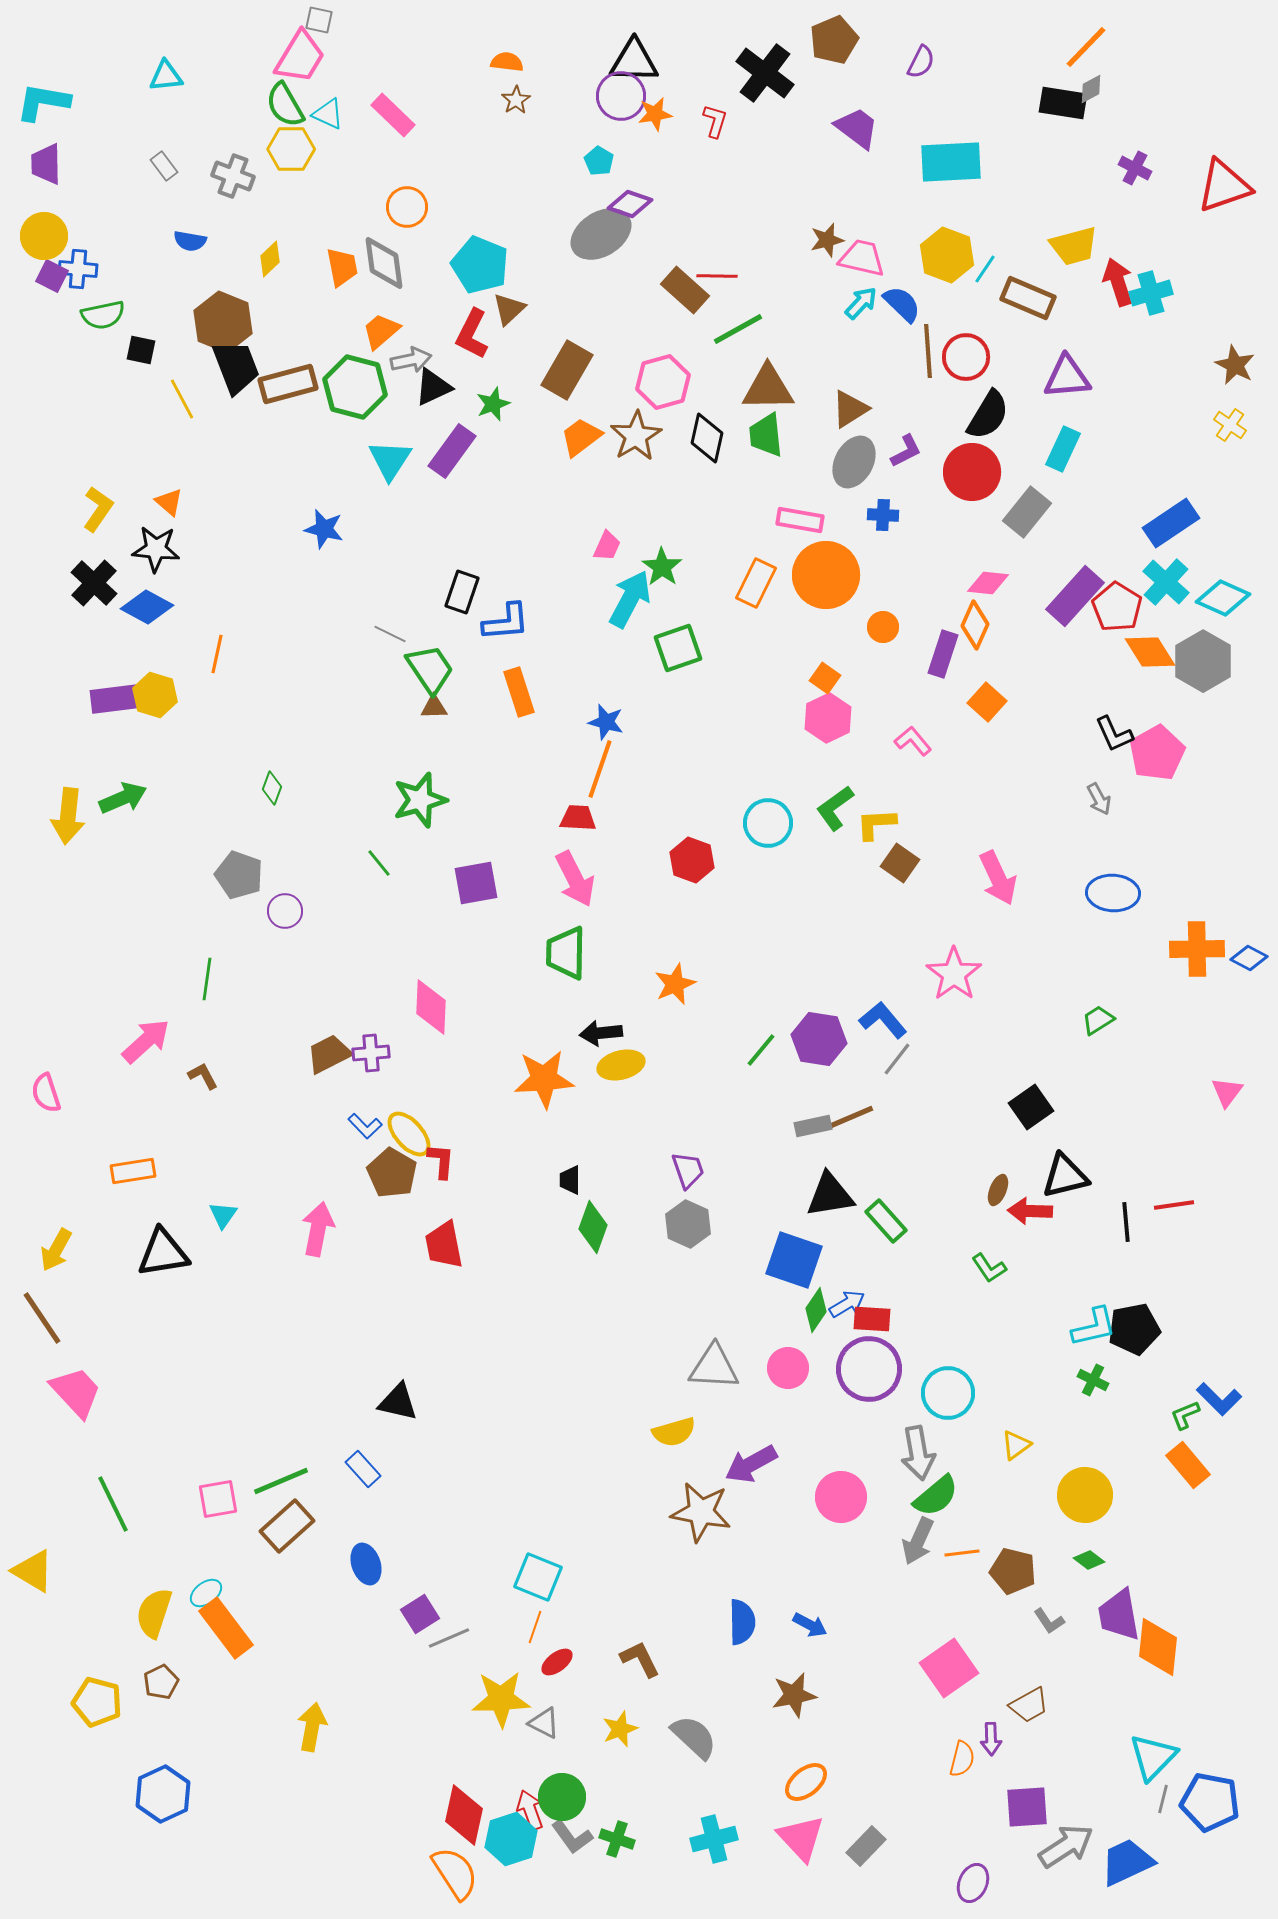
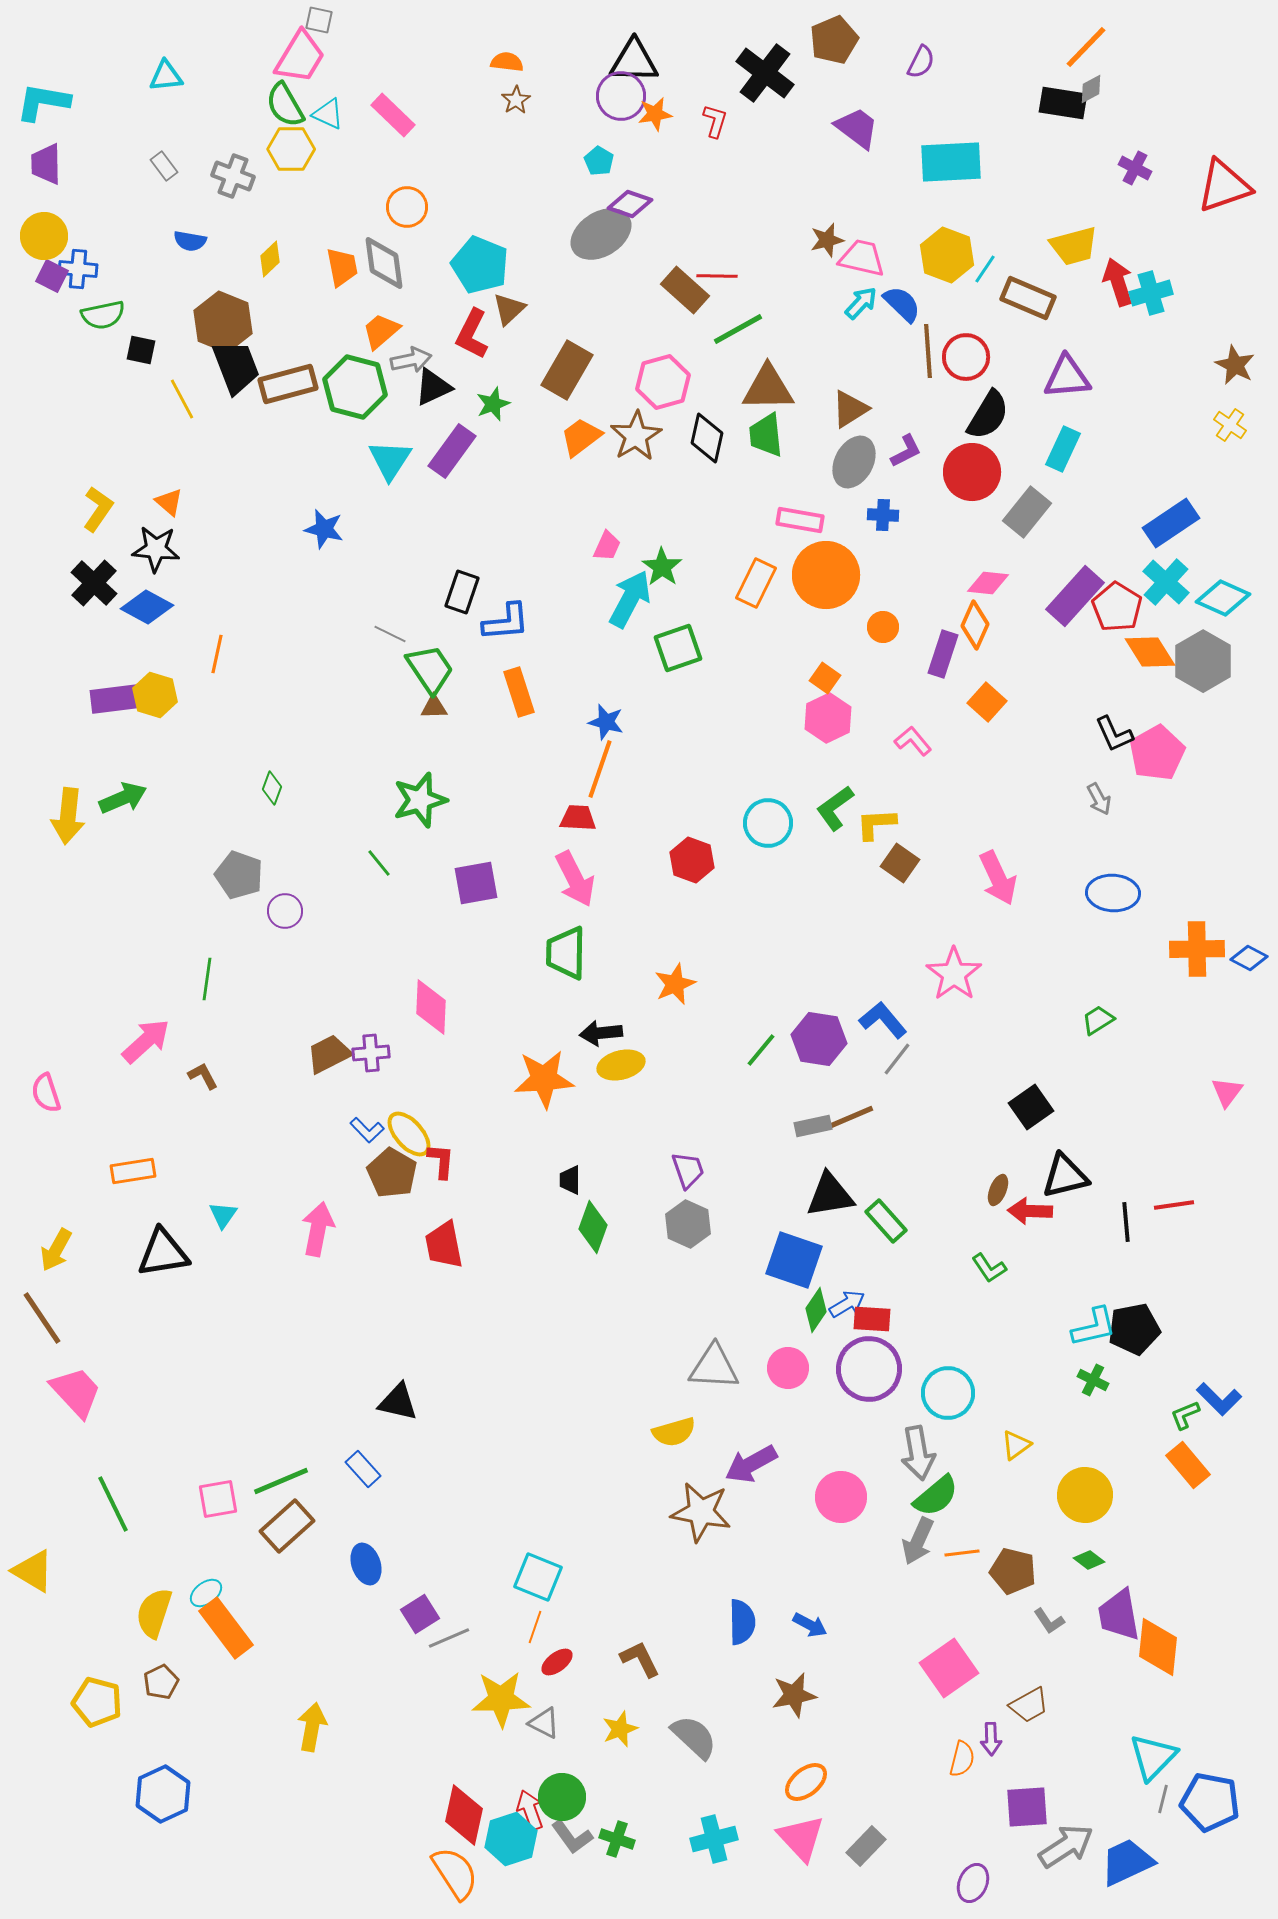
blue L-shape at (365, 1126): moved 2 px right, 4 px down
